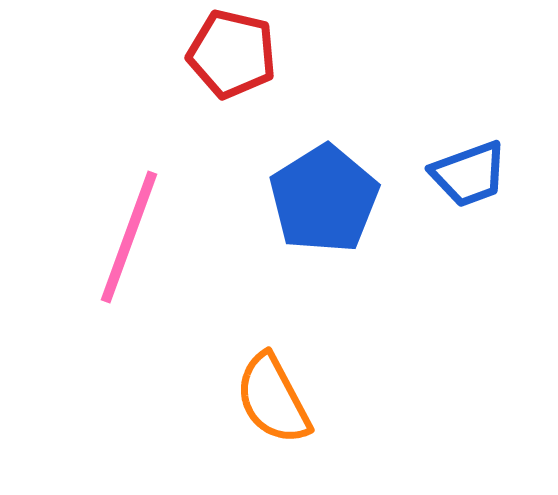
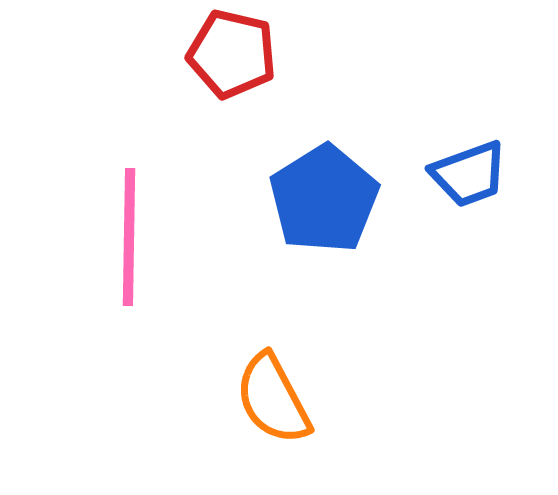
pink line: rotated 19 degrees counterclockwise
